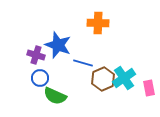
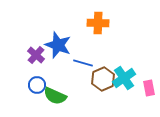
purple cross: rotated 24 degrees clockwise
blue circle: moved 3 px left, 7 px down
